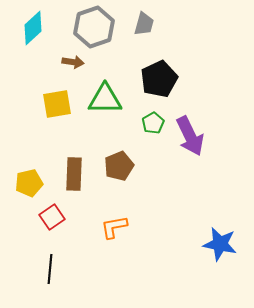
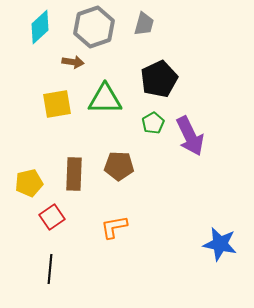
cyan diamond: moved 7 px right, 1 px up
brown pentagon: rotated 24 degrees clockwise
